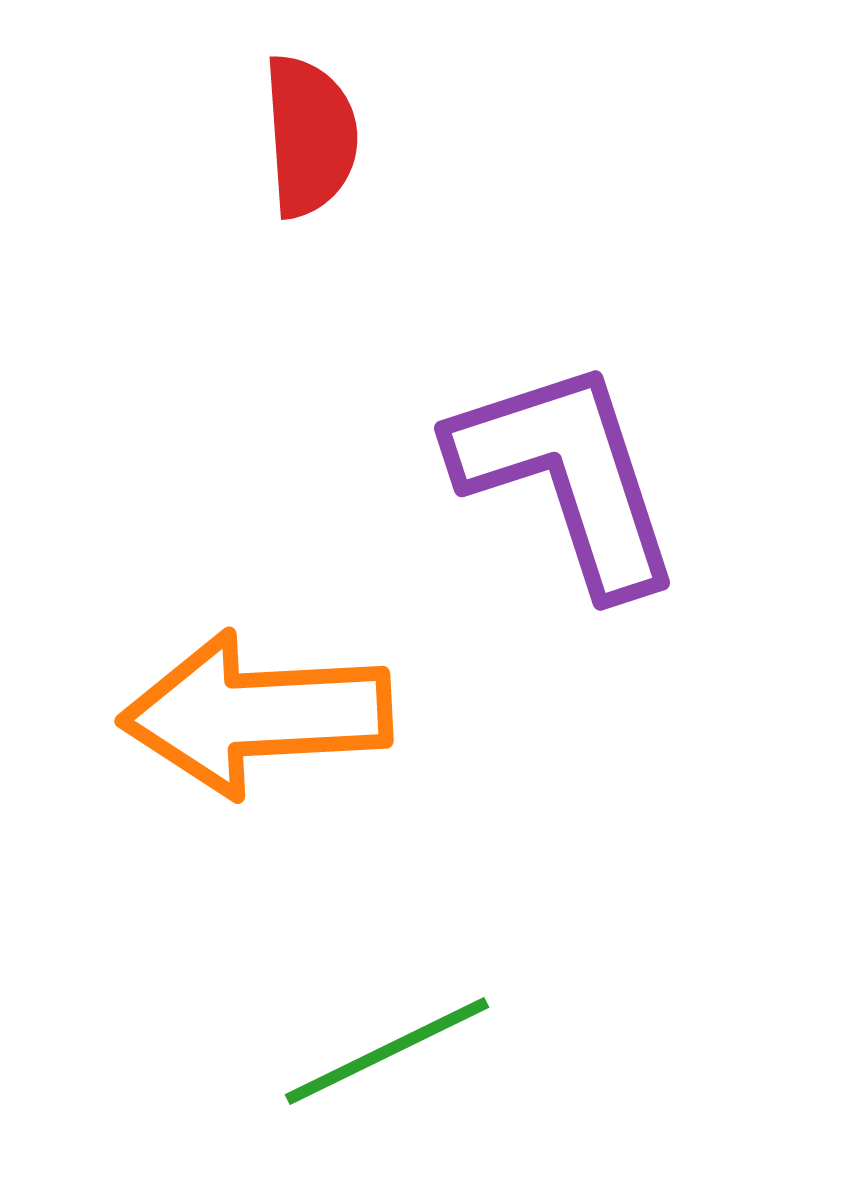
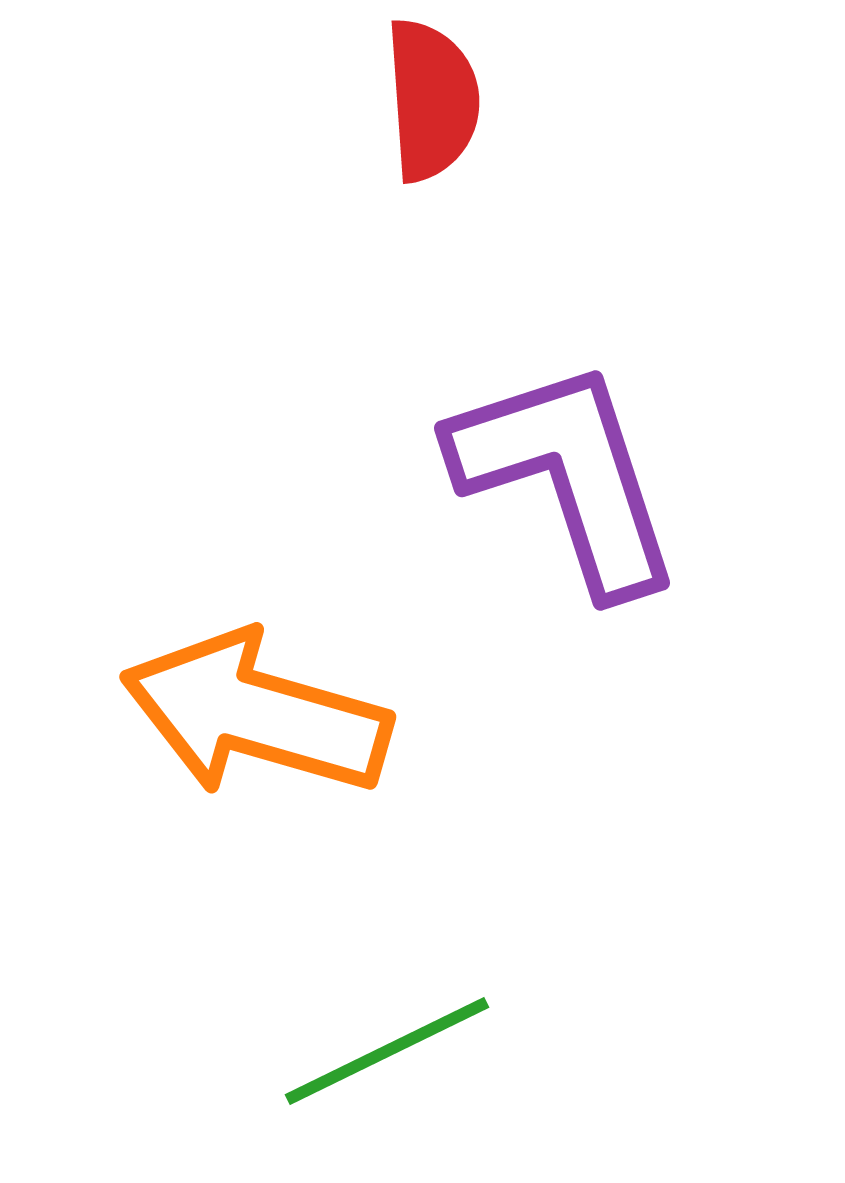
red semicircle: moved 122 px right, 36 px up
orange arrow: rotated 19 degrees clockwise
